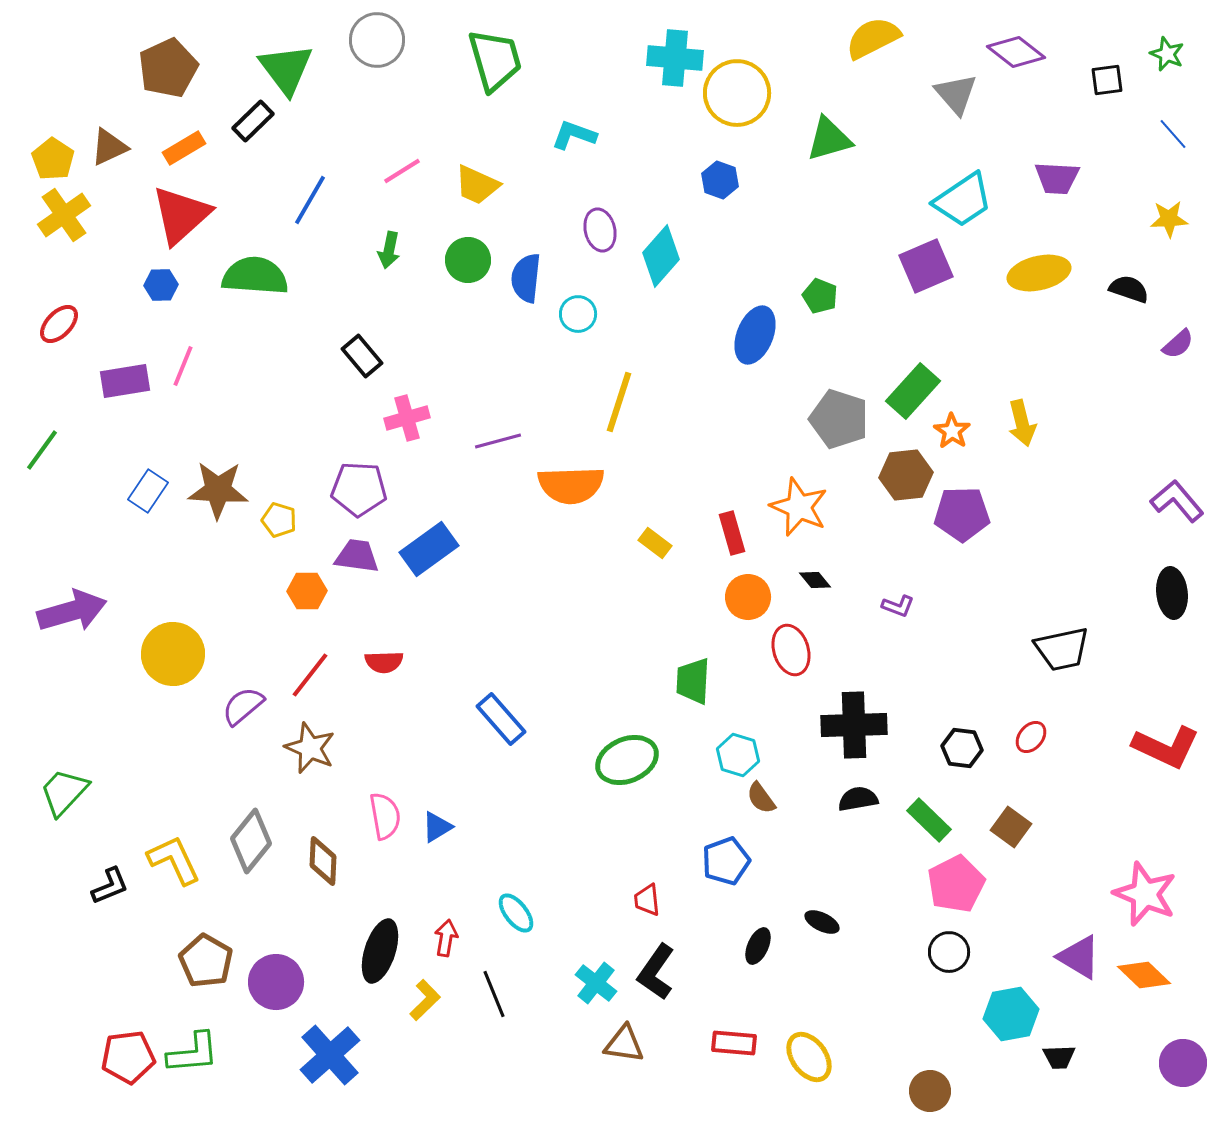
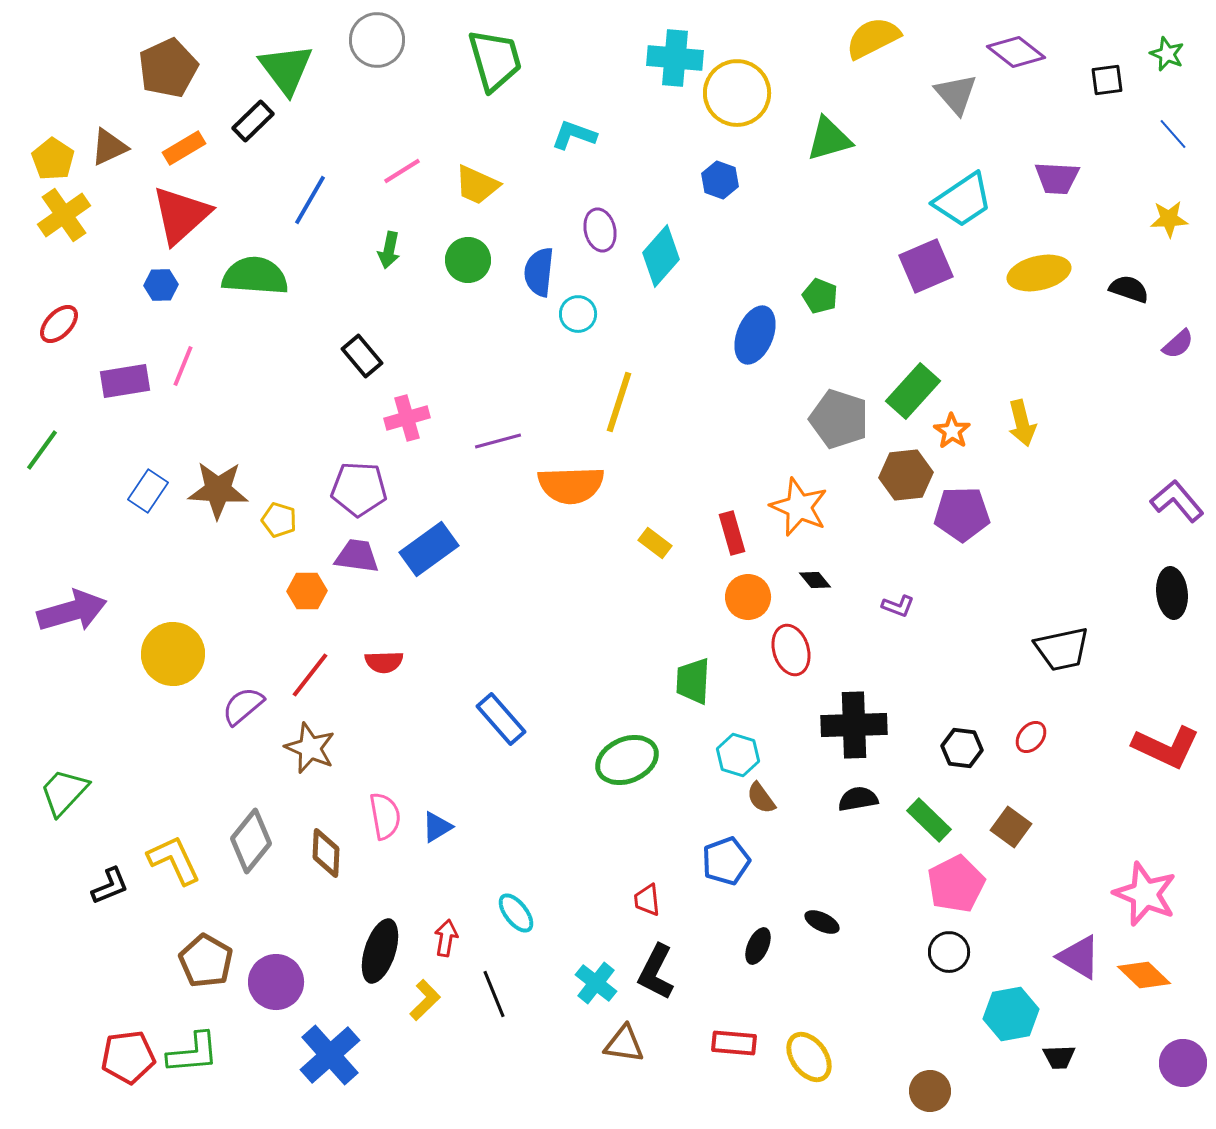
blue semicircle at (526, 278): moved 13 px right, 6 px up
brown diamond at (323, 861): moved 3 px right, 8 px up
black L-shape at (656, 972): rotated 8 degrees counterclockwise
